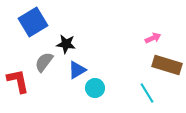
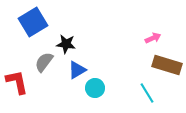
red L-shape: moved 1 px left, 1 px down
